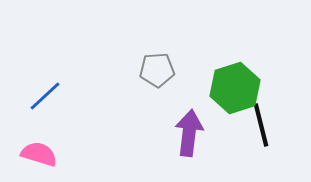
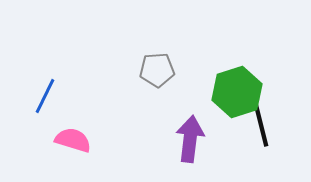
green hexagon: moved 2 px right, 4 px down
blue line: rotated 21 degrees counterclockwise
purple arrow: moved 1 px right, 6 px down
pink semicircle: moved 34 px right, 14 px up
